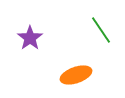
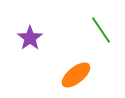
orange ellipse: rotated 20 degrees counterclockwise
